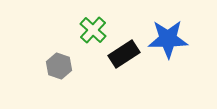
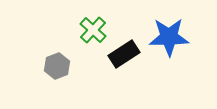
blue star: moved 1 px right, 2 px up
gray hexagon: moved 2 px left; rotated 20 degrees clockwise
